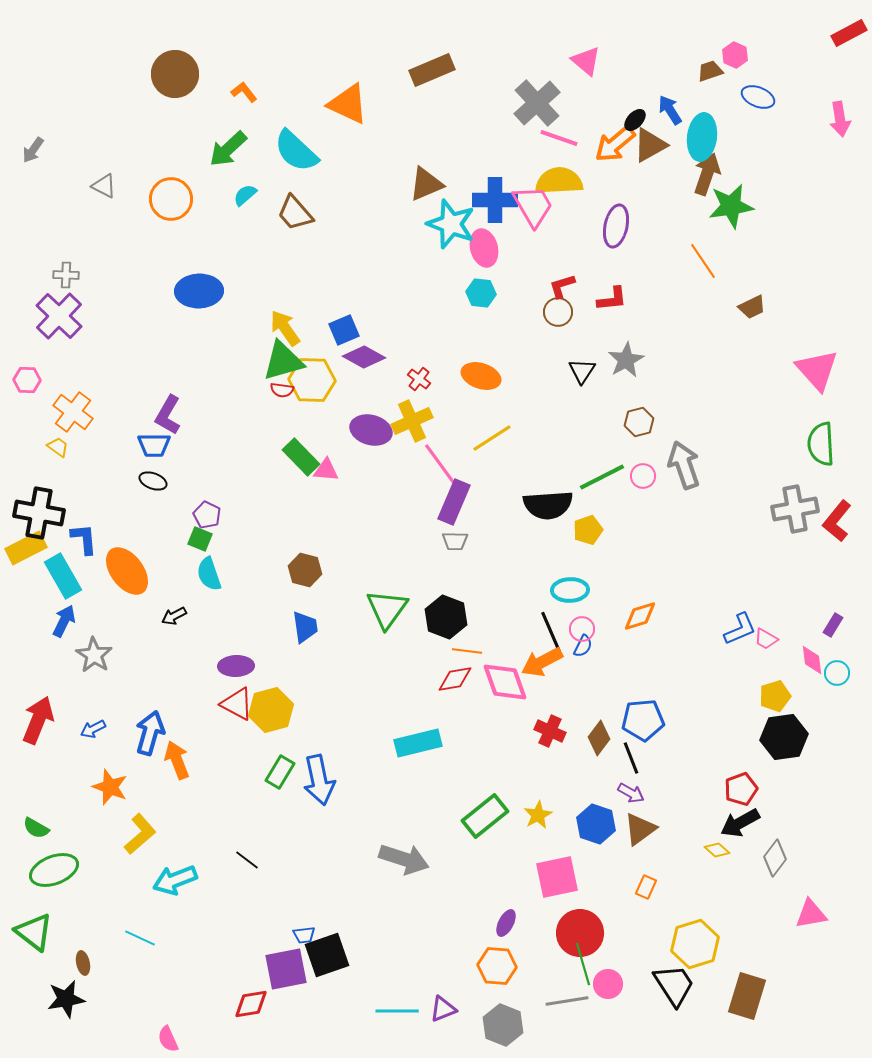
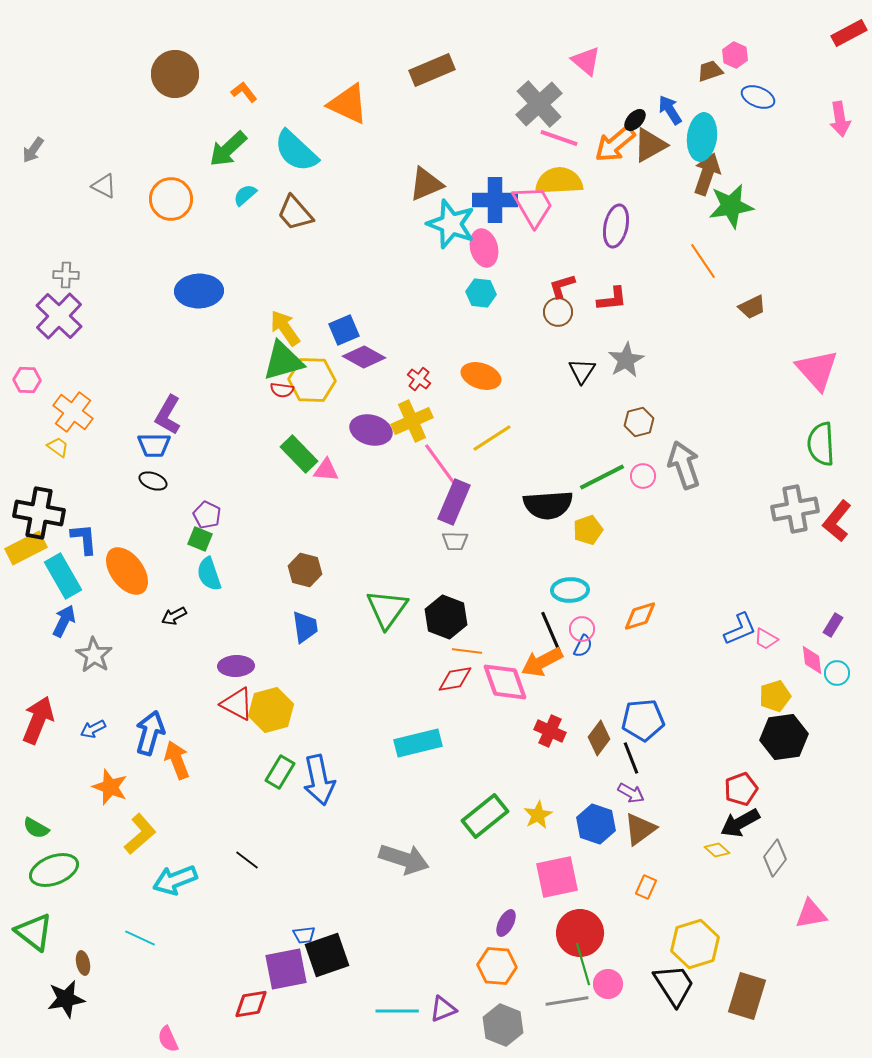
gray cross at (537, 103): moved 2 px right, 1 px down
green rectangle at (301, 457): moved 2 px left, 3 px up
